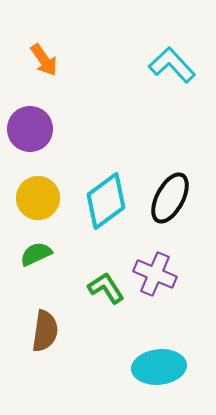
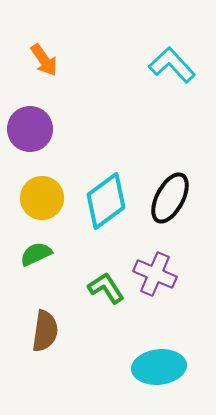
yellow circle: moved 4 px right
